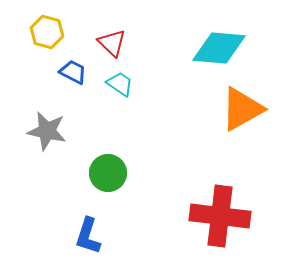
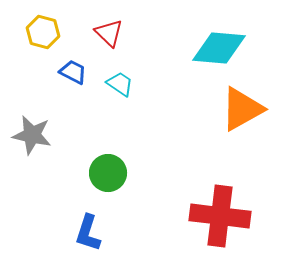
yellow hexagon: moved 4 px left
red triangle: moved 3 px left, 10 px up
gray star: moved 15 px left, 4 px down
blue L-shape: moved 3 px up
